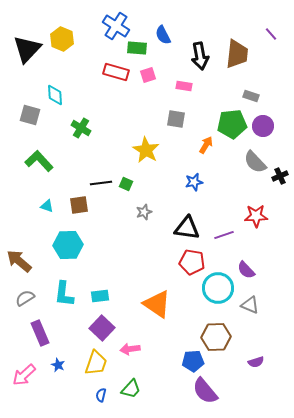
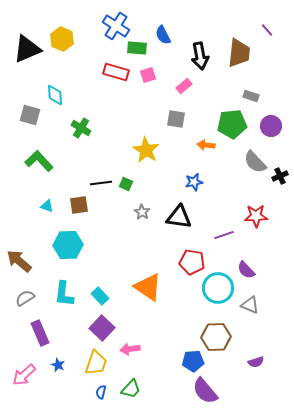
purple line at (271, 34): moved 4 px left, 4 px up
black triangle at (27, 49): rotated 24 degrees clockwise
brown trapezoid at (237, 54): moved 2 px right, 1 px up
pink rectangle at (184, 86): rotated 49 degrees counterclockwise
purple circle at (263, 126): moved 8 px right
orange arrow at (206, 145): rotated 114 degrees counterclockwise
gray star at (144, 212): moved 2 px left; rotated 21 degrees counterclockwise
black triangle at (187, 228): moved 8 px left, 11 px up
cyan rectangle at (100, 296): rotated 54 degrees clockwise
orange triangle at (157, 304): moved 9 px left, 17 px up
blue semicircle at (101, 395): moved 3 px up
